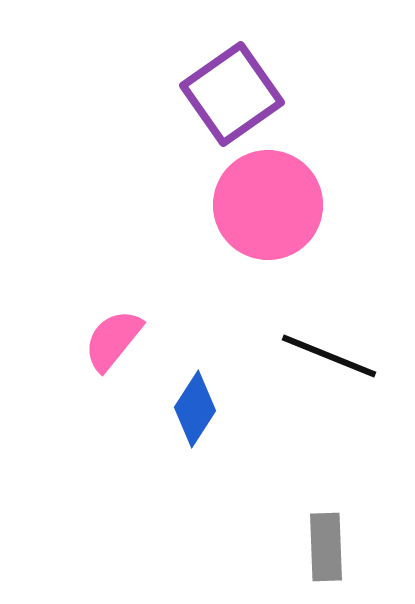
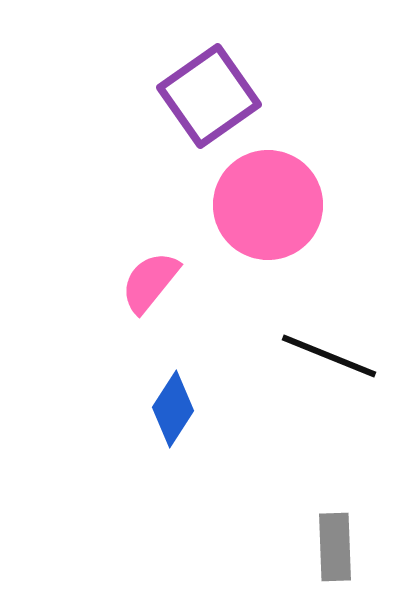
purple square: moved 23 px left, 2 px down
pink semicircle: moved 37 px right, 58 px up
blue diamond: moved 22 px left
gray rectangle: moved 9 px right
